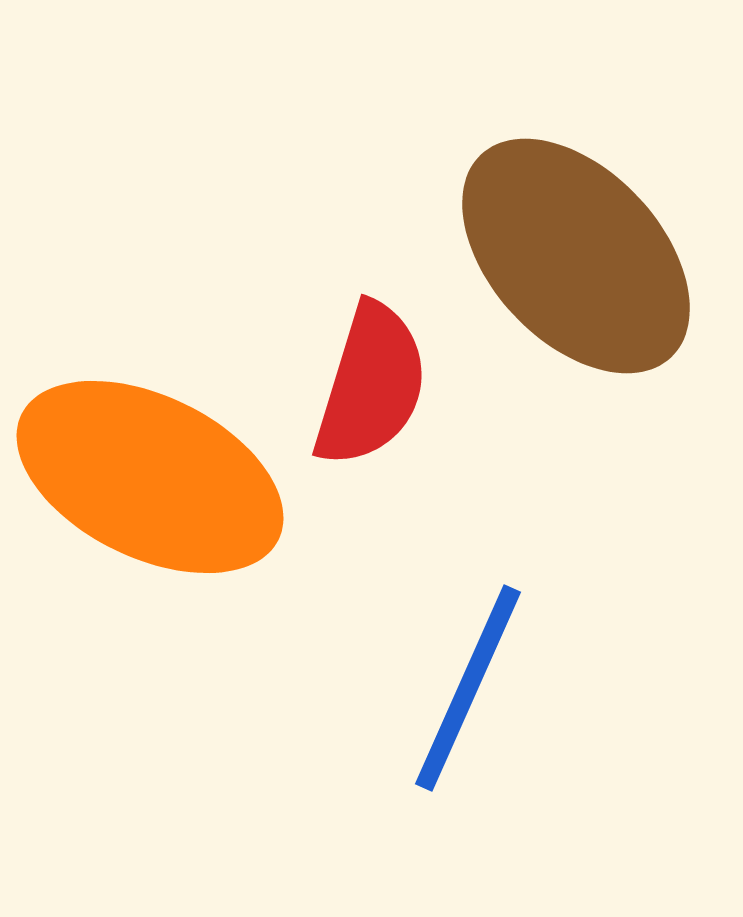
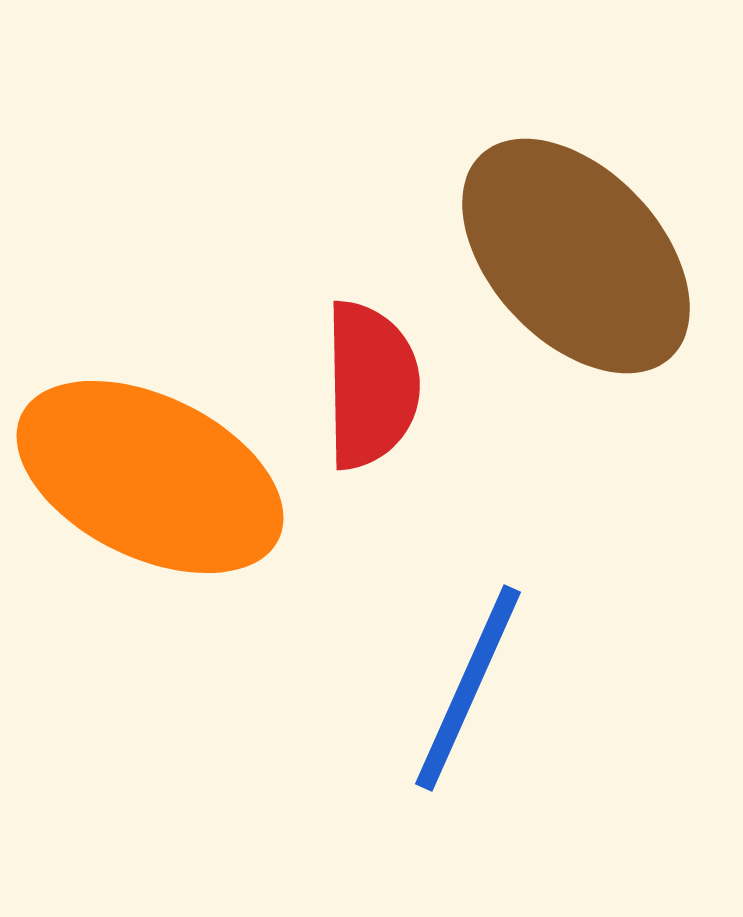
red semicircle: rotated 18 degrees counterclockwise
